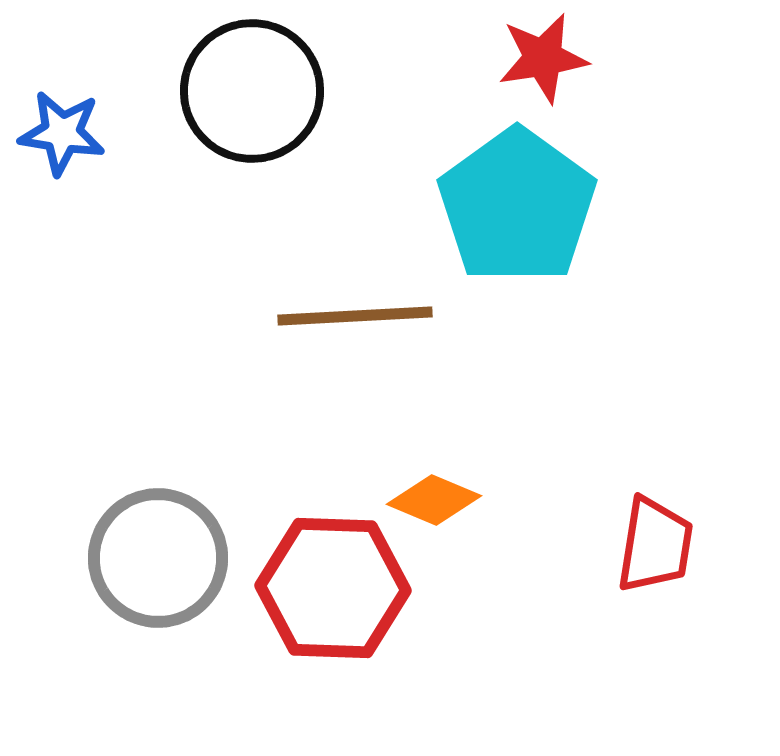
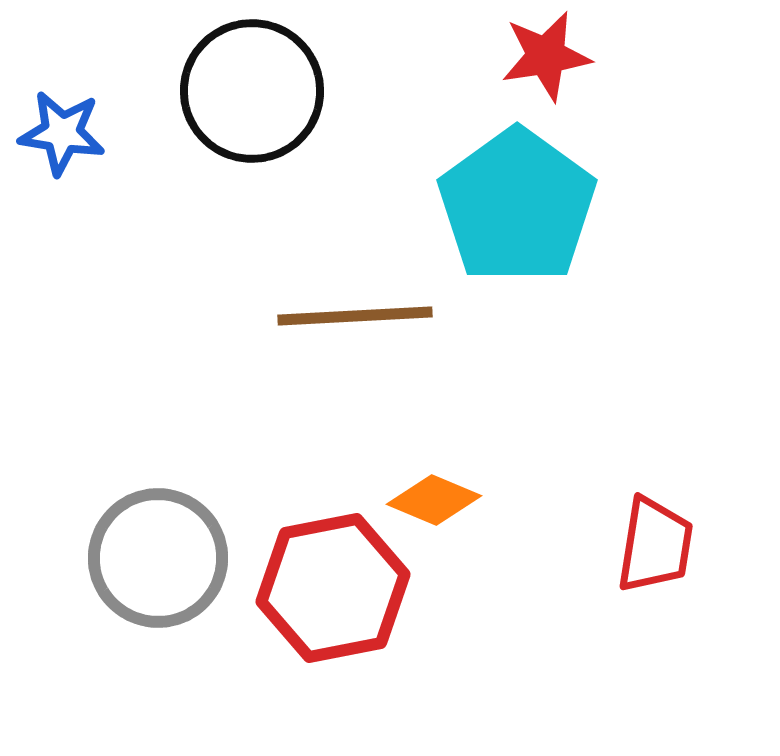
red star: moved 3 px right, 2 px up
red hexagon: rotated 13 degrees counterclockwise
